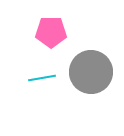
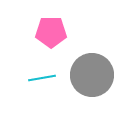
gray circle: moved 1 px right, 3 px down
